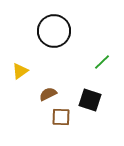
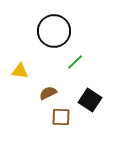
green line: moved 27 px left
yellow triangle: rotated 42 degrees clockwise
brown semicircle: moved 1 px up
black square: rotated 15 degrees clockwise
